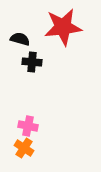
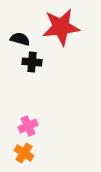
red star: moved 2 px left
pink cross: rotated 36 degrees counterclockwise
orange cross: moved 5 px down
